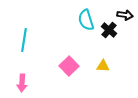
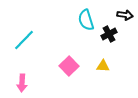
black cross: moved 4 px down; rotated 21 degrees clockwise
cyan line: rotated 35 degrees clockwise
